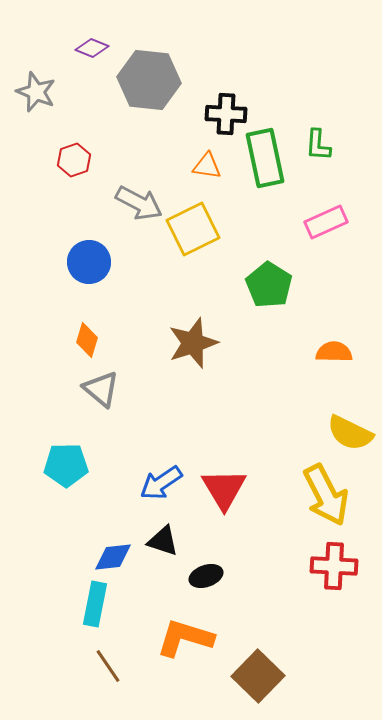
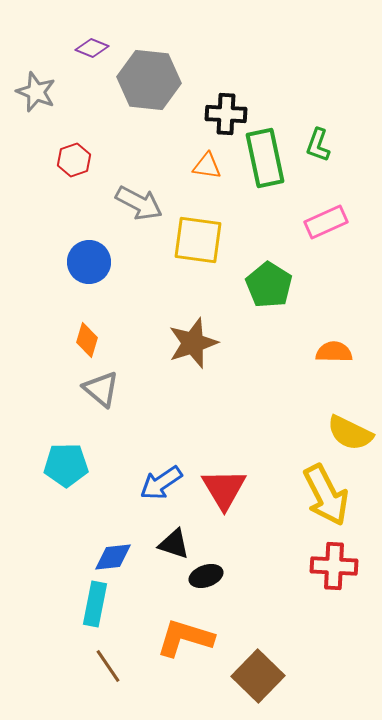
green L-shape: rotated 16 degrees clockwise
yellow square: moved 5 px right, 11 px down; rotated 34 degrees clockwise
black triangle: moved 11 px right, 3 px down
